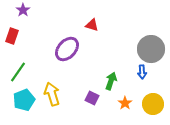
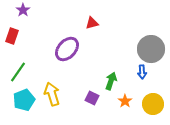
red triangle: moved 2 px up; rotated 32 degrees counterclockwise
orange star: moved 2 px up
